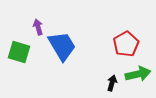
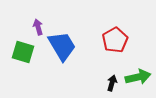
red pentagon: moved 11 px left, 4 px up
green square: moved 4 px right
green arrow: moved 3 px down
